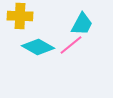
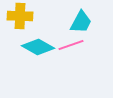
cyan trapezoid: moved 1 px left, 2 px up
pink line: rotated 20 degrees clockwise
